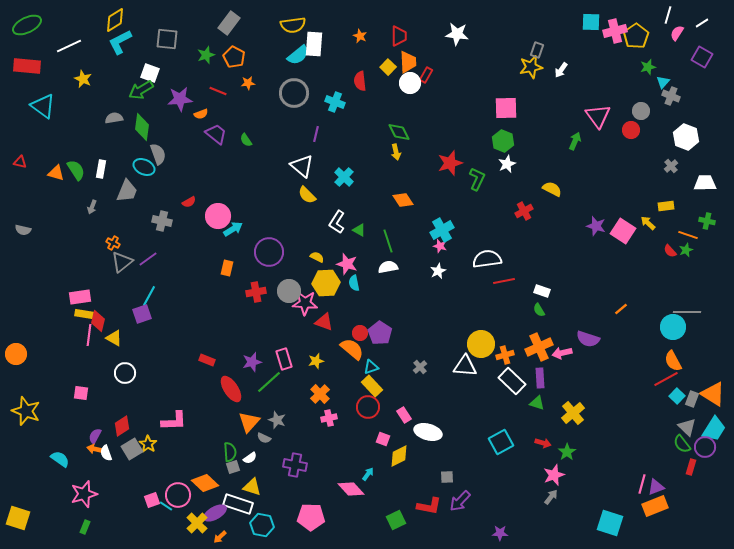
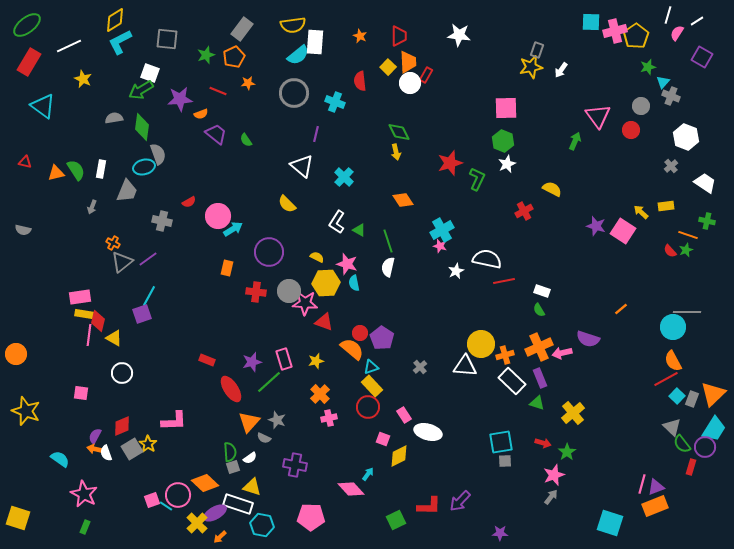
gray rectangle at (229, 23): moved 13 px right, 6 px down
white line at (702, 23): moved 5 px left, 2 px up
green ellipse at (27, 25): rotated 12 degrees counterclockwise
white star at (457, 34): moved 2 px right, 1 px down
white rectangle at (314, 44): moved 1 px right, 2 px up
orange pentagon at (234, 57): rotated 20 degrees clockwise
red rectangle at (27, 66): moved 2 px right, 4 px up; rotated 64 degrees counterclockwise
gray circle at (641, 111): moved 5 px up
red triangle at (20, 162): moved 5 px right
cyan ellipse at (144, 167): rotated 40 degrees counterclockwise
orange triangle at (56, 173): rotated 30 degrees counterclockwise
white trapezoid at (705, 183): rotated 35 degrees clockwise
yellow semicircle at (307, 195): moved 20 px left, 9 px down
yellow arrow at (648, 223): moved 7 px left, 11 px up
white semicircle at (487, 259): rotated 20 degrees clockwise
white semicircle at (388, 267): rotated 66 degrees counterclockwise
white star at (438, 271): moved 18 px right
red cross at (256, 292): rotated 18 degrees clockwise
purple pentagon at (380, 333): moved 2 px right, 5 px down
white circle at (125, 373): moved 3 px left
purple rectangle at (540, 378): rotated 18 degrees counterclockwise
orange triangle at (713, 394): rotated 44 degrees clockwise
red diamond at (122, 426): rotated 10 degrees clockwise
gray triangle at (687, 427): moved 15 px left
cyan square at (501, 442): rotated 20 degrees clockwise
gray square at (447, 477): moved 58 px right, 16 px up
pink star at (84, 494): rotated 28 degrees counterclockwise
red L-shape at (429, 506): rotated 10 degrees counterclockwise
